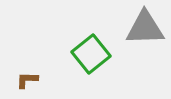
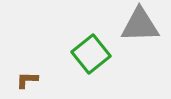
gray triangle: moved 5 px left, 3 px up
